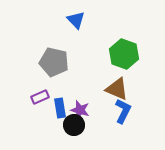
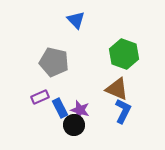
blue rectangle: rotated 18 degrees counterclockwise
